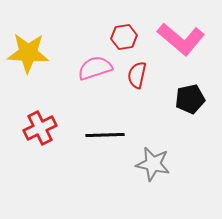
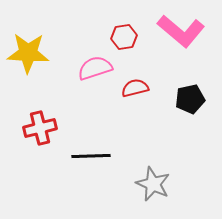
pink L-shape: moved 8 px up
red semicircle: moved 2 px left, 13 px down; rotated 64 degrees clockwise
red cross: rotated 12 degrees clockwise
black line: moved 14 px left, 21 px down
gray star: moved 20 px down; rotated 12 degrees clockwise
